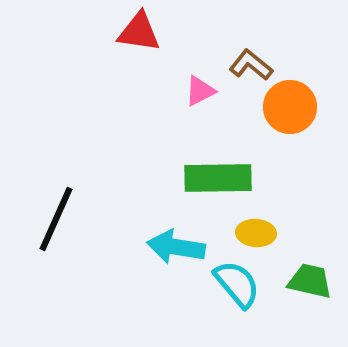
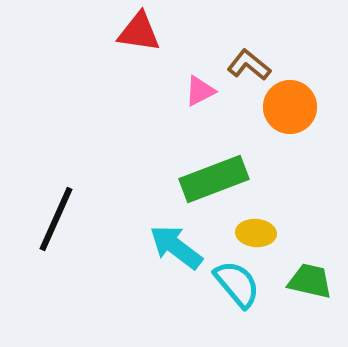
brown L-shape: moved 2 px left
green rectangle: moved 4 px left, 1 px down; rotated 20 degrees counterclockwise
cyan arrow: rotated 28 degrees clockwise
